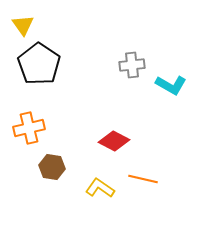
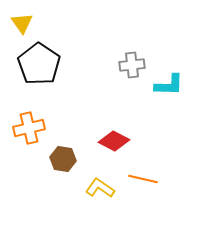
yellow triangle: moved 1 px left, 2 px up
cyan L-shape: moved 2 px left; rotated 28 degrees counterclockwise
brown hexagon: moved 11 px right, 8 px up
